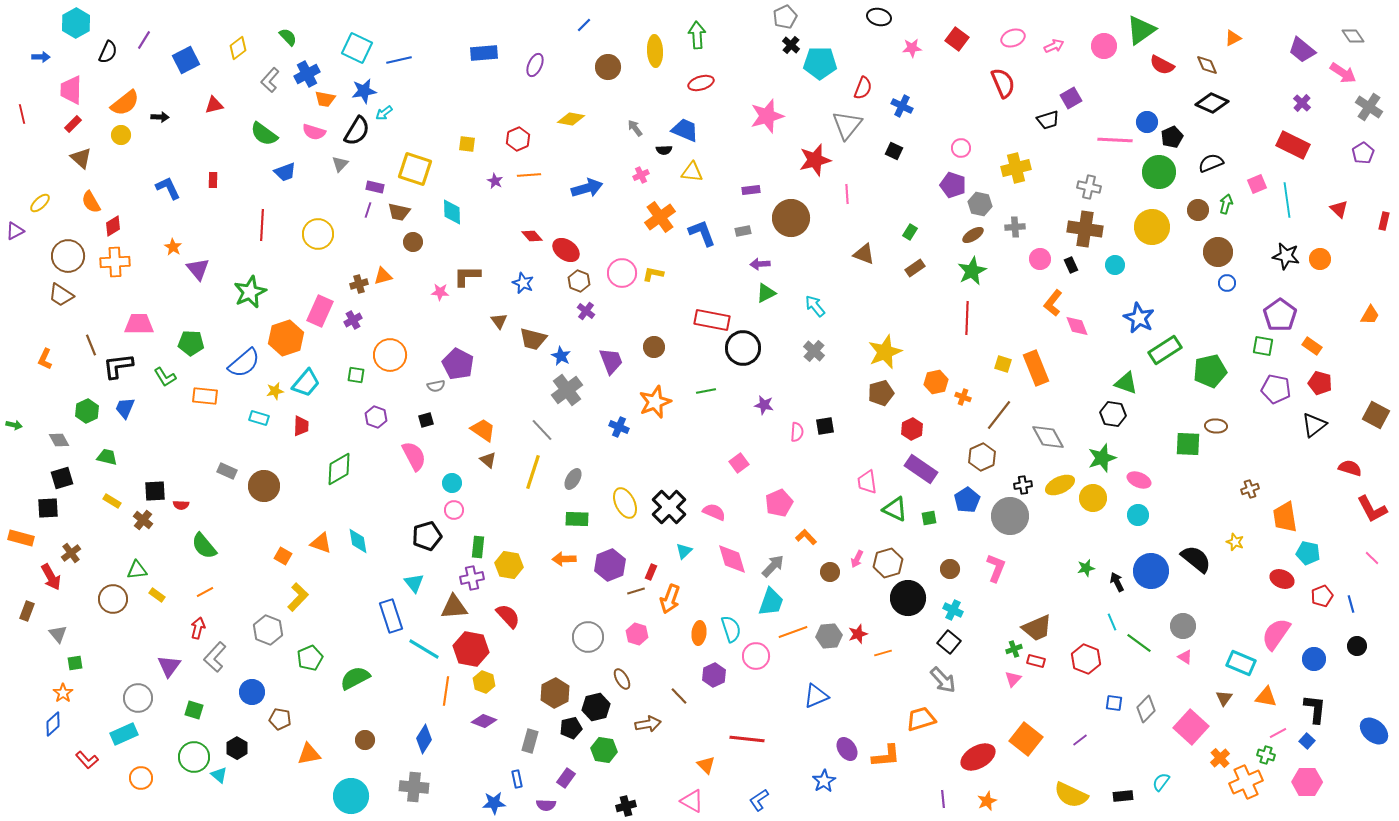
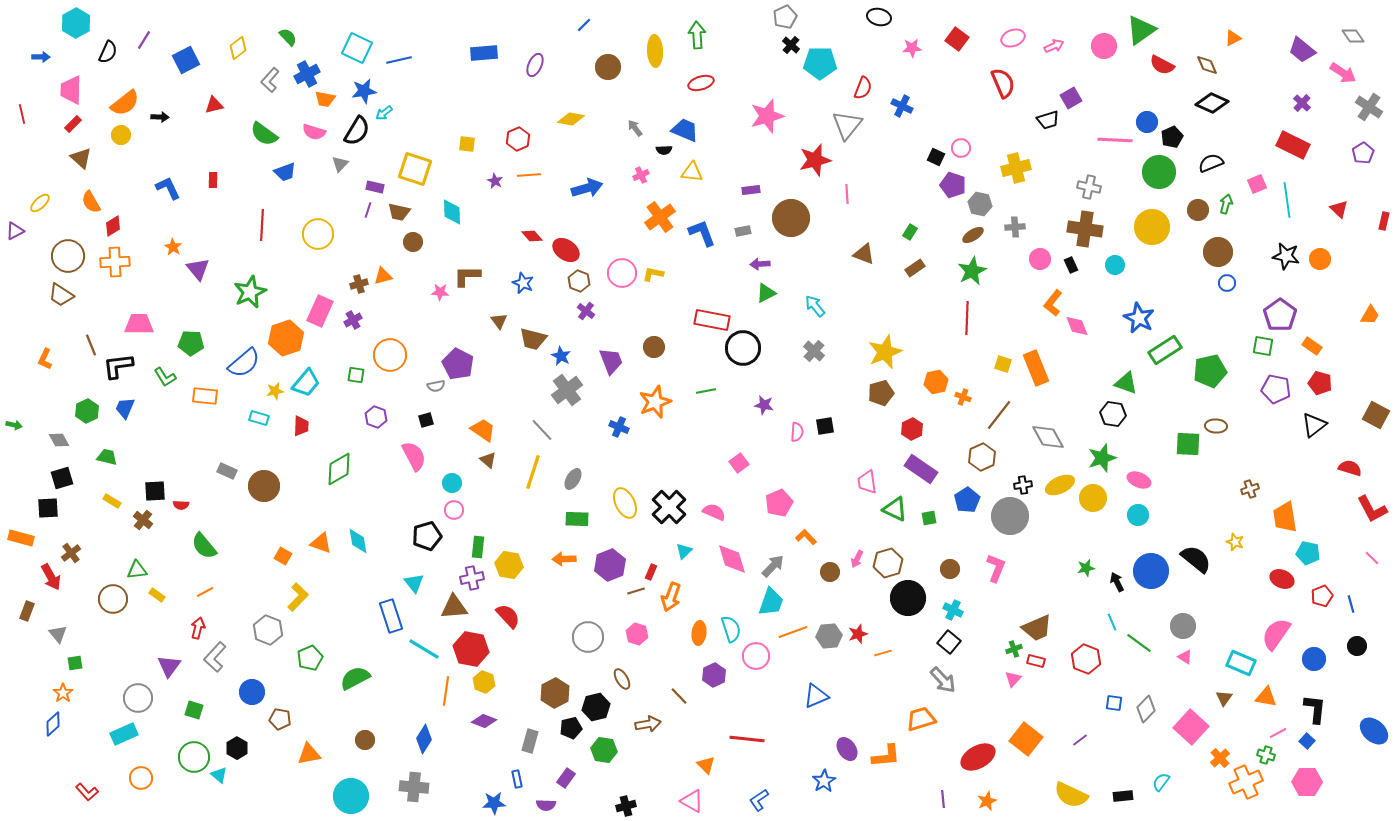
black square at (894, 151): moved 42 px right, 6 px down
orange arrow at (670, 599): moved 1 px right, 2 px up
red L-shape at (87, 760): moved 32 px down
